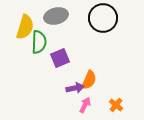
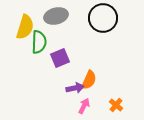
pink arrow: moved 1 px left, 1 px down
